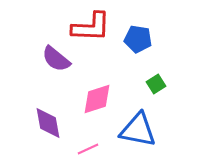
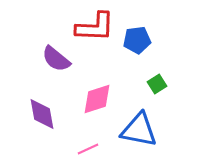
red L-shape: moved 4 px right
blue pentagon: moved 1 px left, 1 px down; rotated 16 degrees counterclockwise
green square: moved 1 px right
purple diamond: moved 6 px left, 9 px up
blue triangle: moved 1 px right
